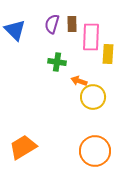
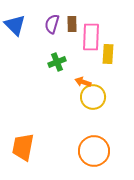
blue triangle: moved 5 px up
green cross: rotated 30 degrees counterclockwise
orange arrow: moved 4 px right, 1 px down
orange trapezoid: rotated 48 degrees counterclockwise
orange circle: moved 1 px left
